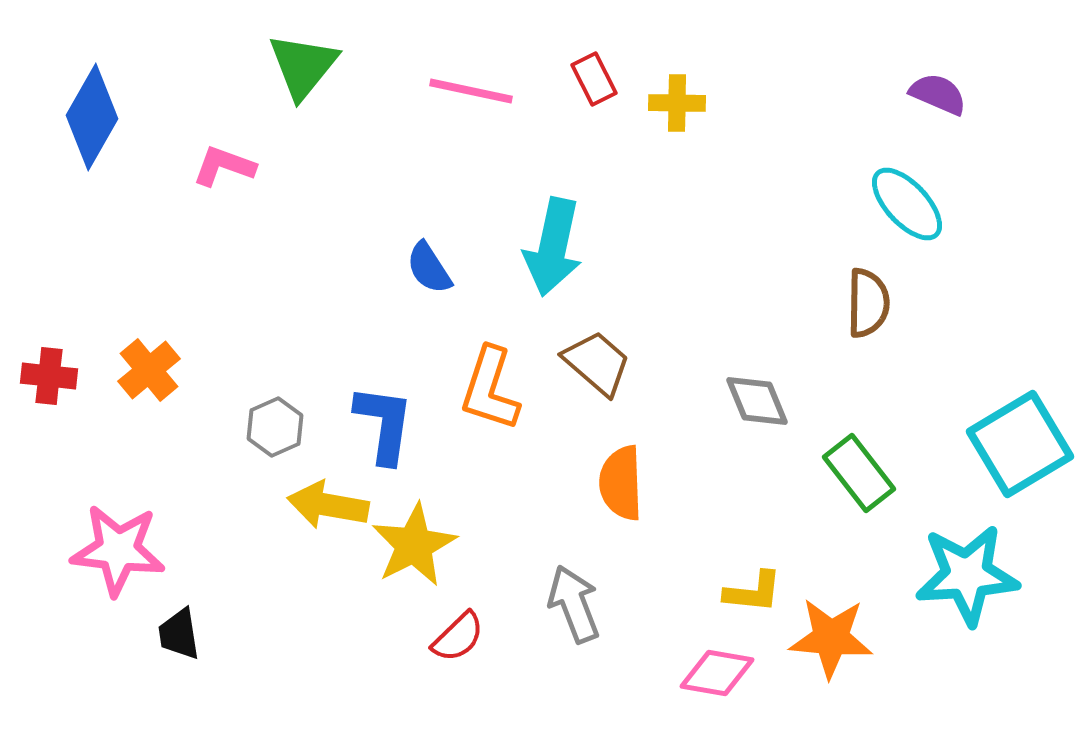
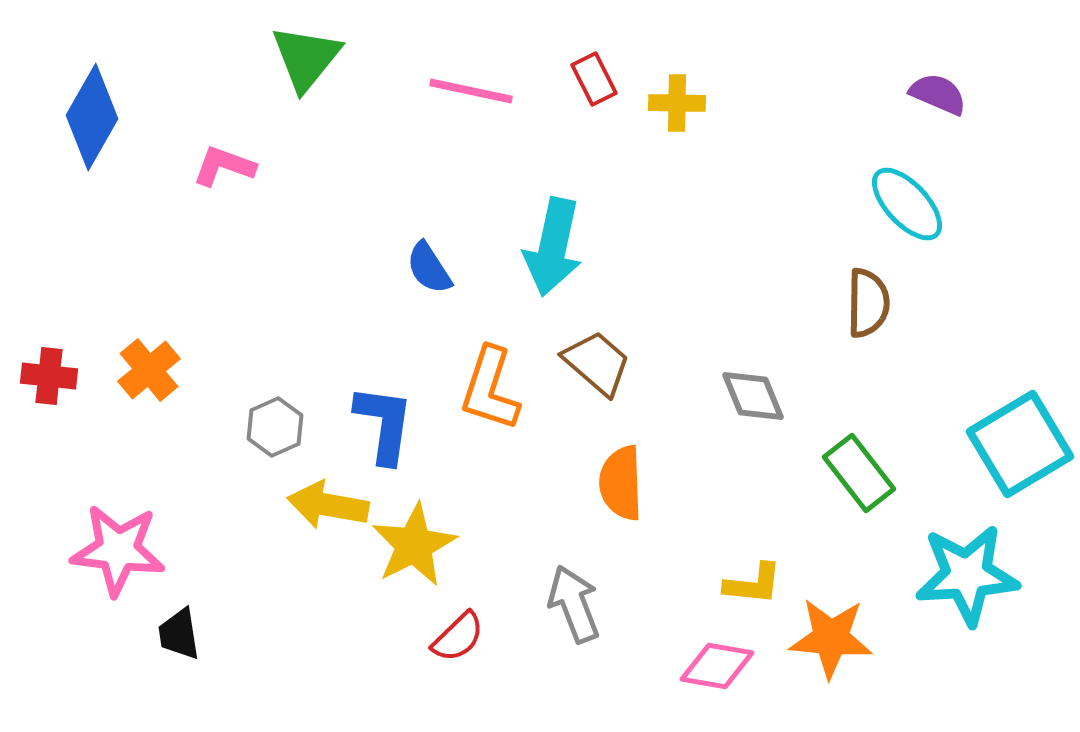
green triangle: moved 3 px right, 8 px up
gray diamond: moved 4 px left, 5 px up
yellow L-shape: moved 8 px up
pink diamond: moved 7 px up
